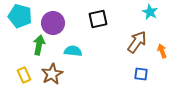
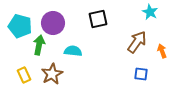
cyan pentagon: moved 10 px down
